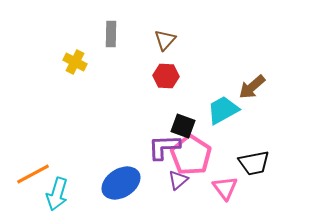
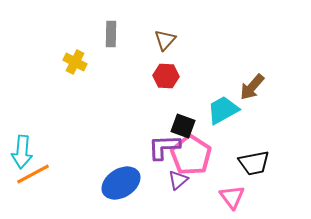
brown arrow: rotated 8 degrees counterclockwise
pink triangle: moved 7 px right, 9 px down
cyan arrow: moved 35 px left, 42 px up; rotated 12 degrees counterclockwise
